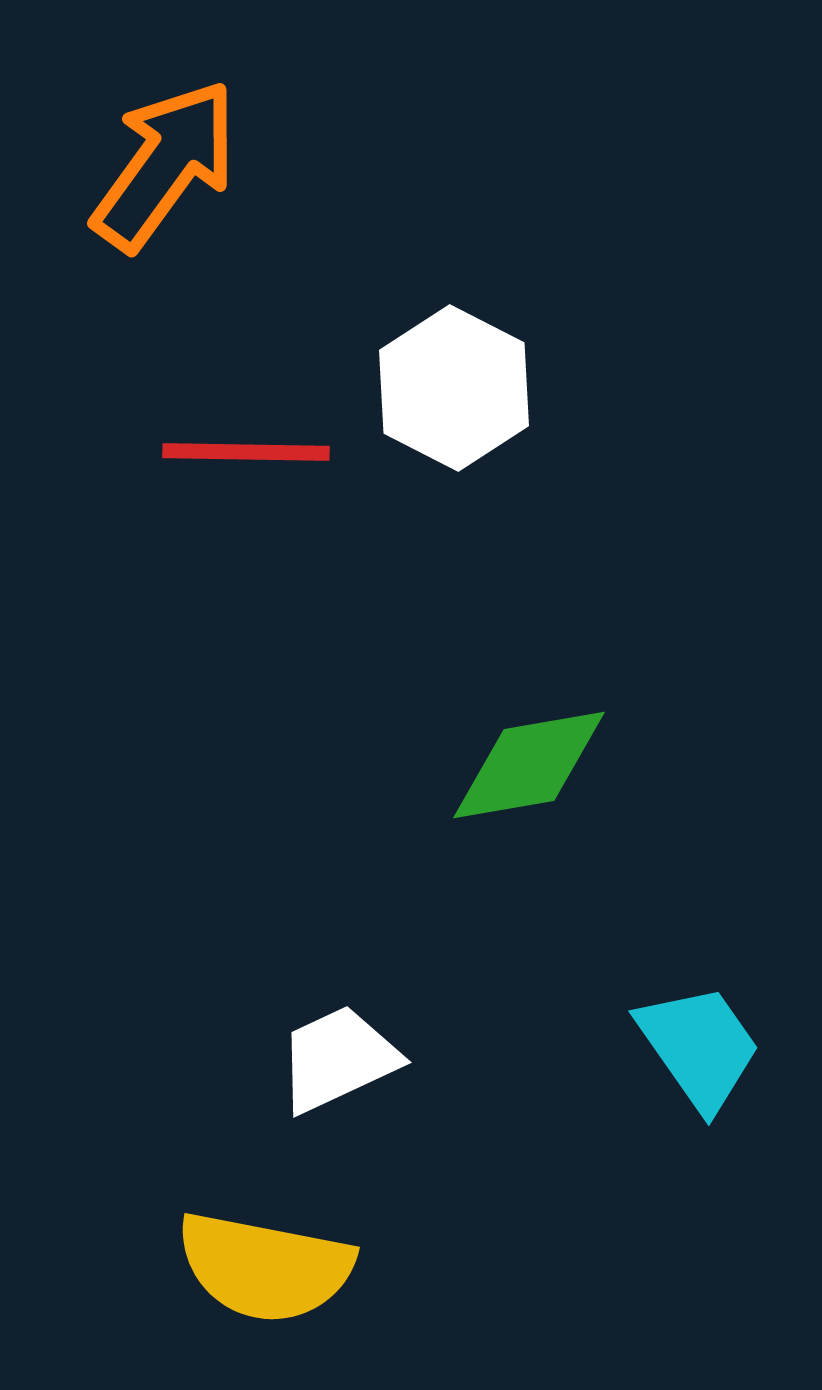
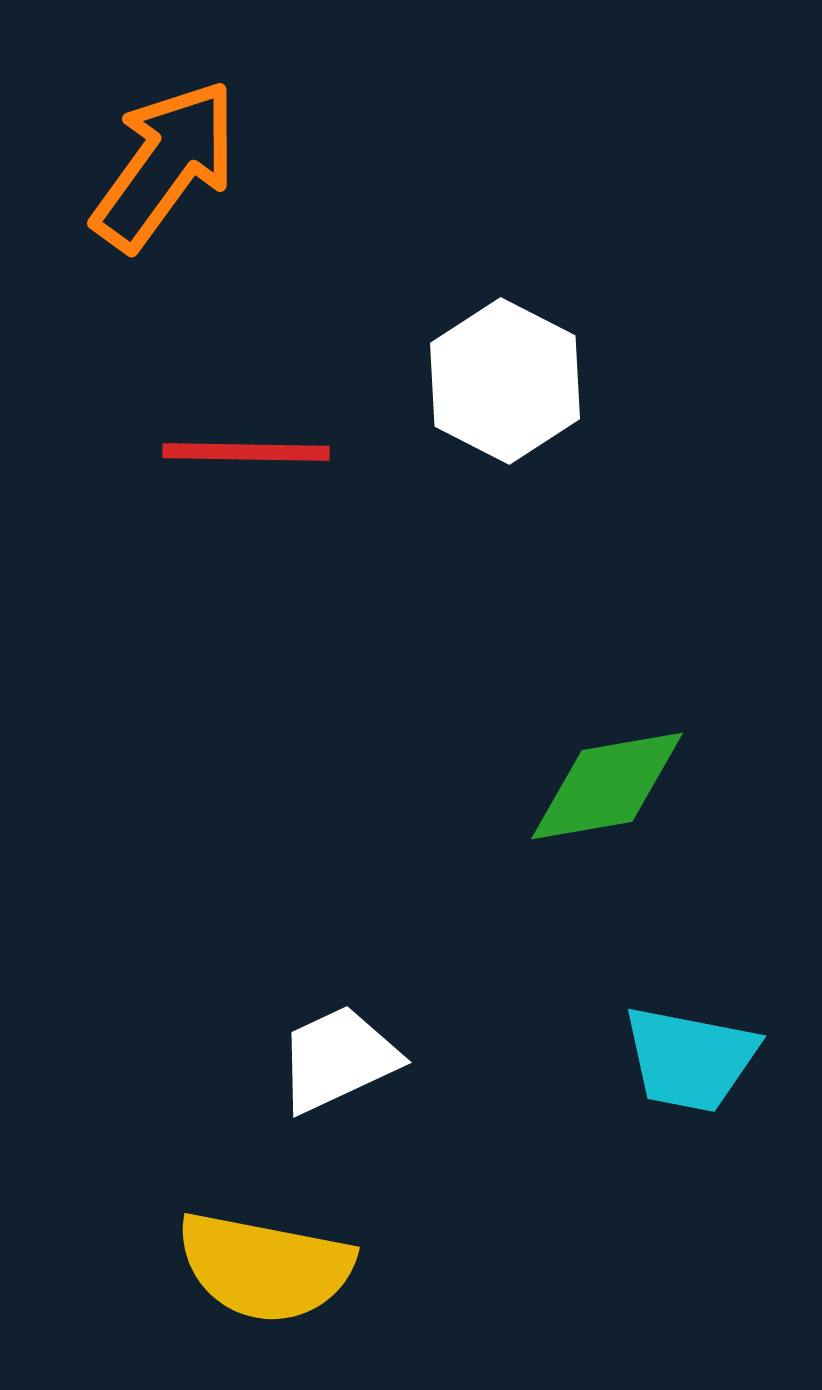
white hexagon: moved 51 px right, 7 px up
green diamond: moved 78 px right, 21 px down
cyan trapezoid: moved 9 px left, 12 px down; rotated 136 degrees clockwise
